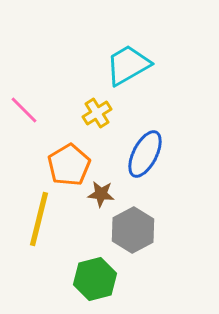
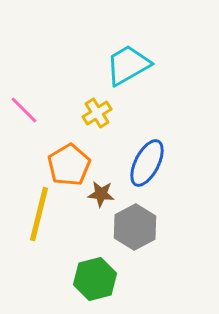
blue ellipse: moved 2 px right, 9 px down
yellow line: moved 5 px up
gray hexagon: moved 2 px right, 3 px up
